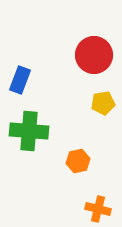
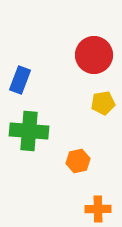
orange cross: rotated 15 degrees counterclockwise
